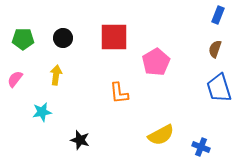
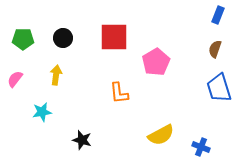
black star: moved 2 px right
